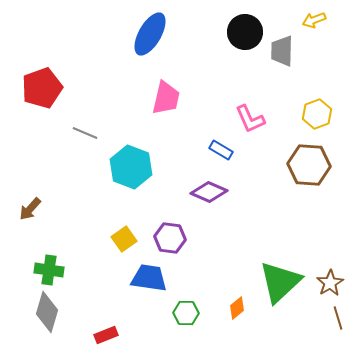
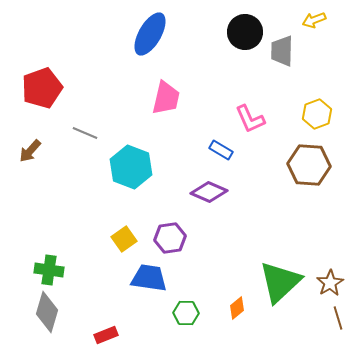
brown arrow: moved 58 px up
purple hexagon: rotated 16 degrees counterclockwise
